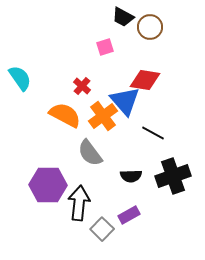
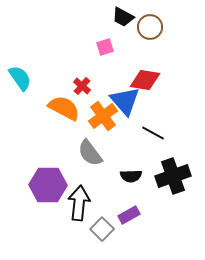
orange semicircle: moved 1 px left, 7 px up
